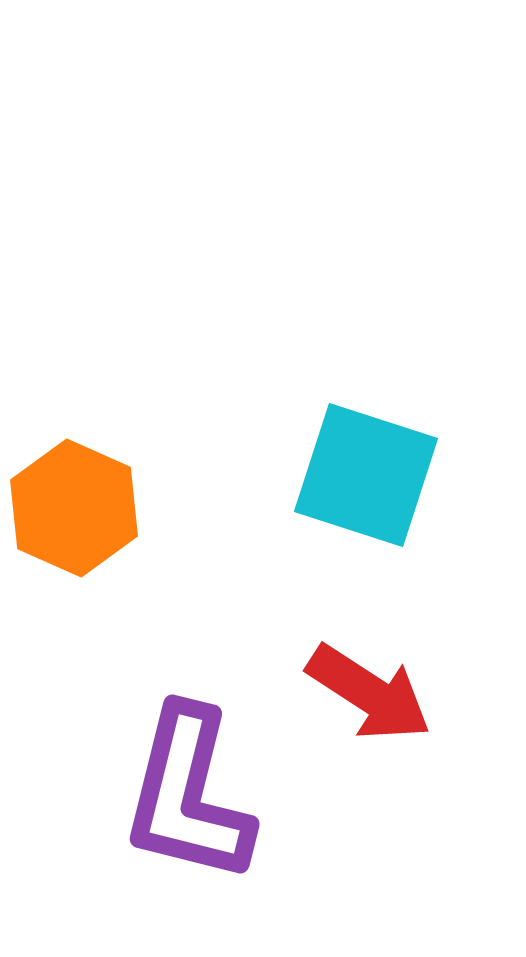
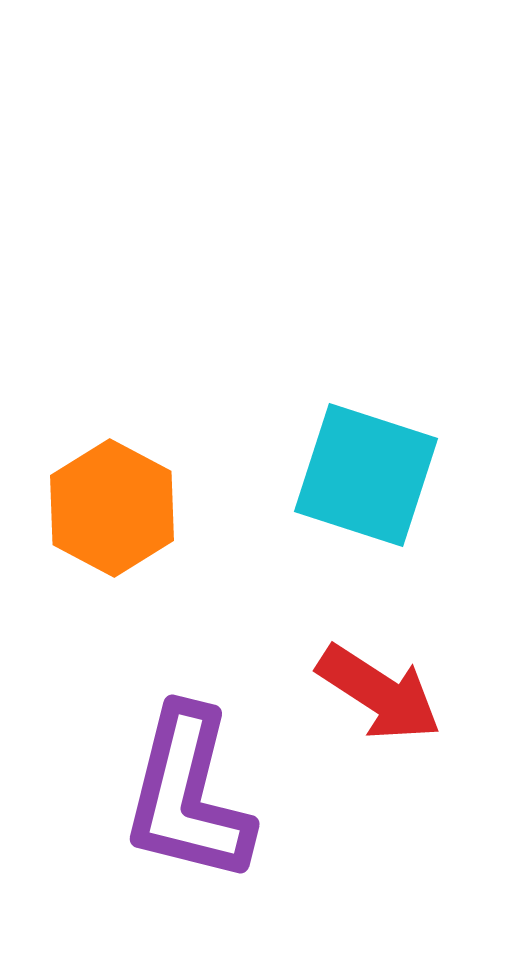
orange hexagon: moved 38 px right; rotated 4 degrees clockwise
red arrow: moved 10 px right
